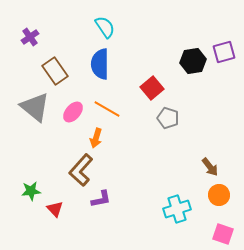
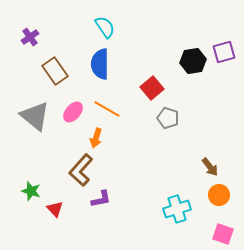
gray triangle: moved 9 px down
green star: rotated 24 degrees clockwise
